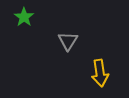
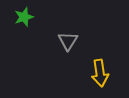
green star: rotated 18 degrees clockwise
